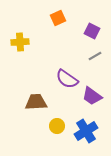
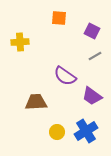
orange square: moved 1 px right; rotated 28 degrees clockwise
purple semicircle: moved 2 px left, 3 px up
yellow circle: moved 6 px down
